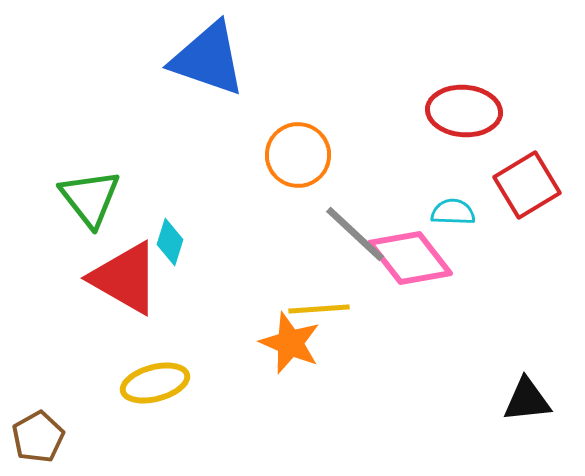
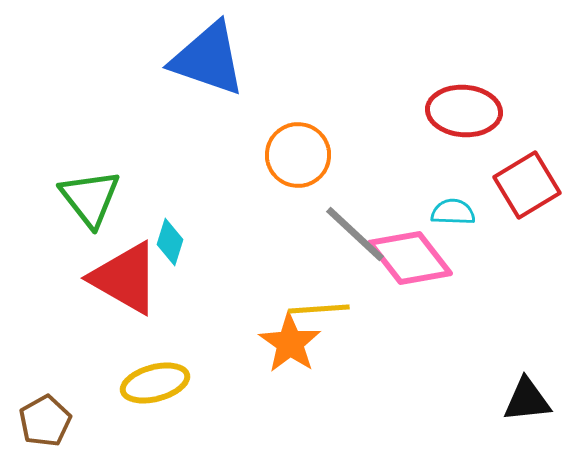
orange star: rotated 12 degrees clockwise
brown pentagon: moved 7 px right, 16 px up
